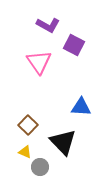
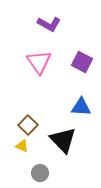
purple L-shape: moved 1 px right, 1 px up
purple square: moved 8 px right, 17 px down
black triangle: moved 2 px up
yellow triangle: moved 3 px left, 6 px up
gray circle: moved 6 px down
